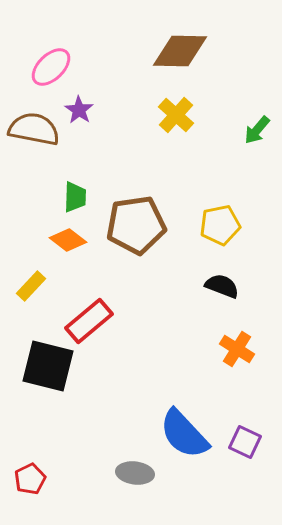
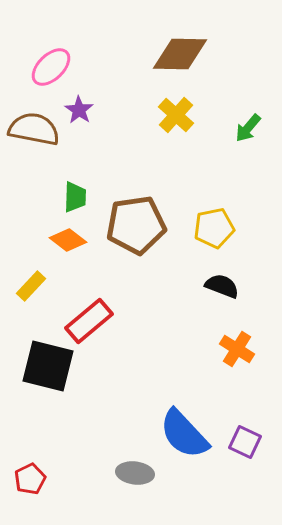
brown diamond: moved 3 px down
green arrow: moved 9 px left, 2 px up
yellow pentagon: moved 6 px left, 3 px down
